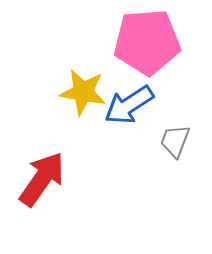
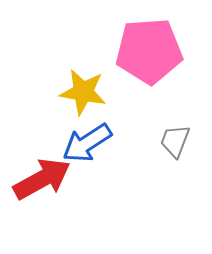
pink pentagon: moved 2 px right, 9 px down
blue arrow: moved 42 px left, 38 px down
red arrow: rotated 26 degrees clockwise
